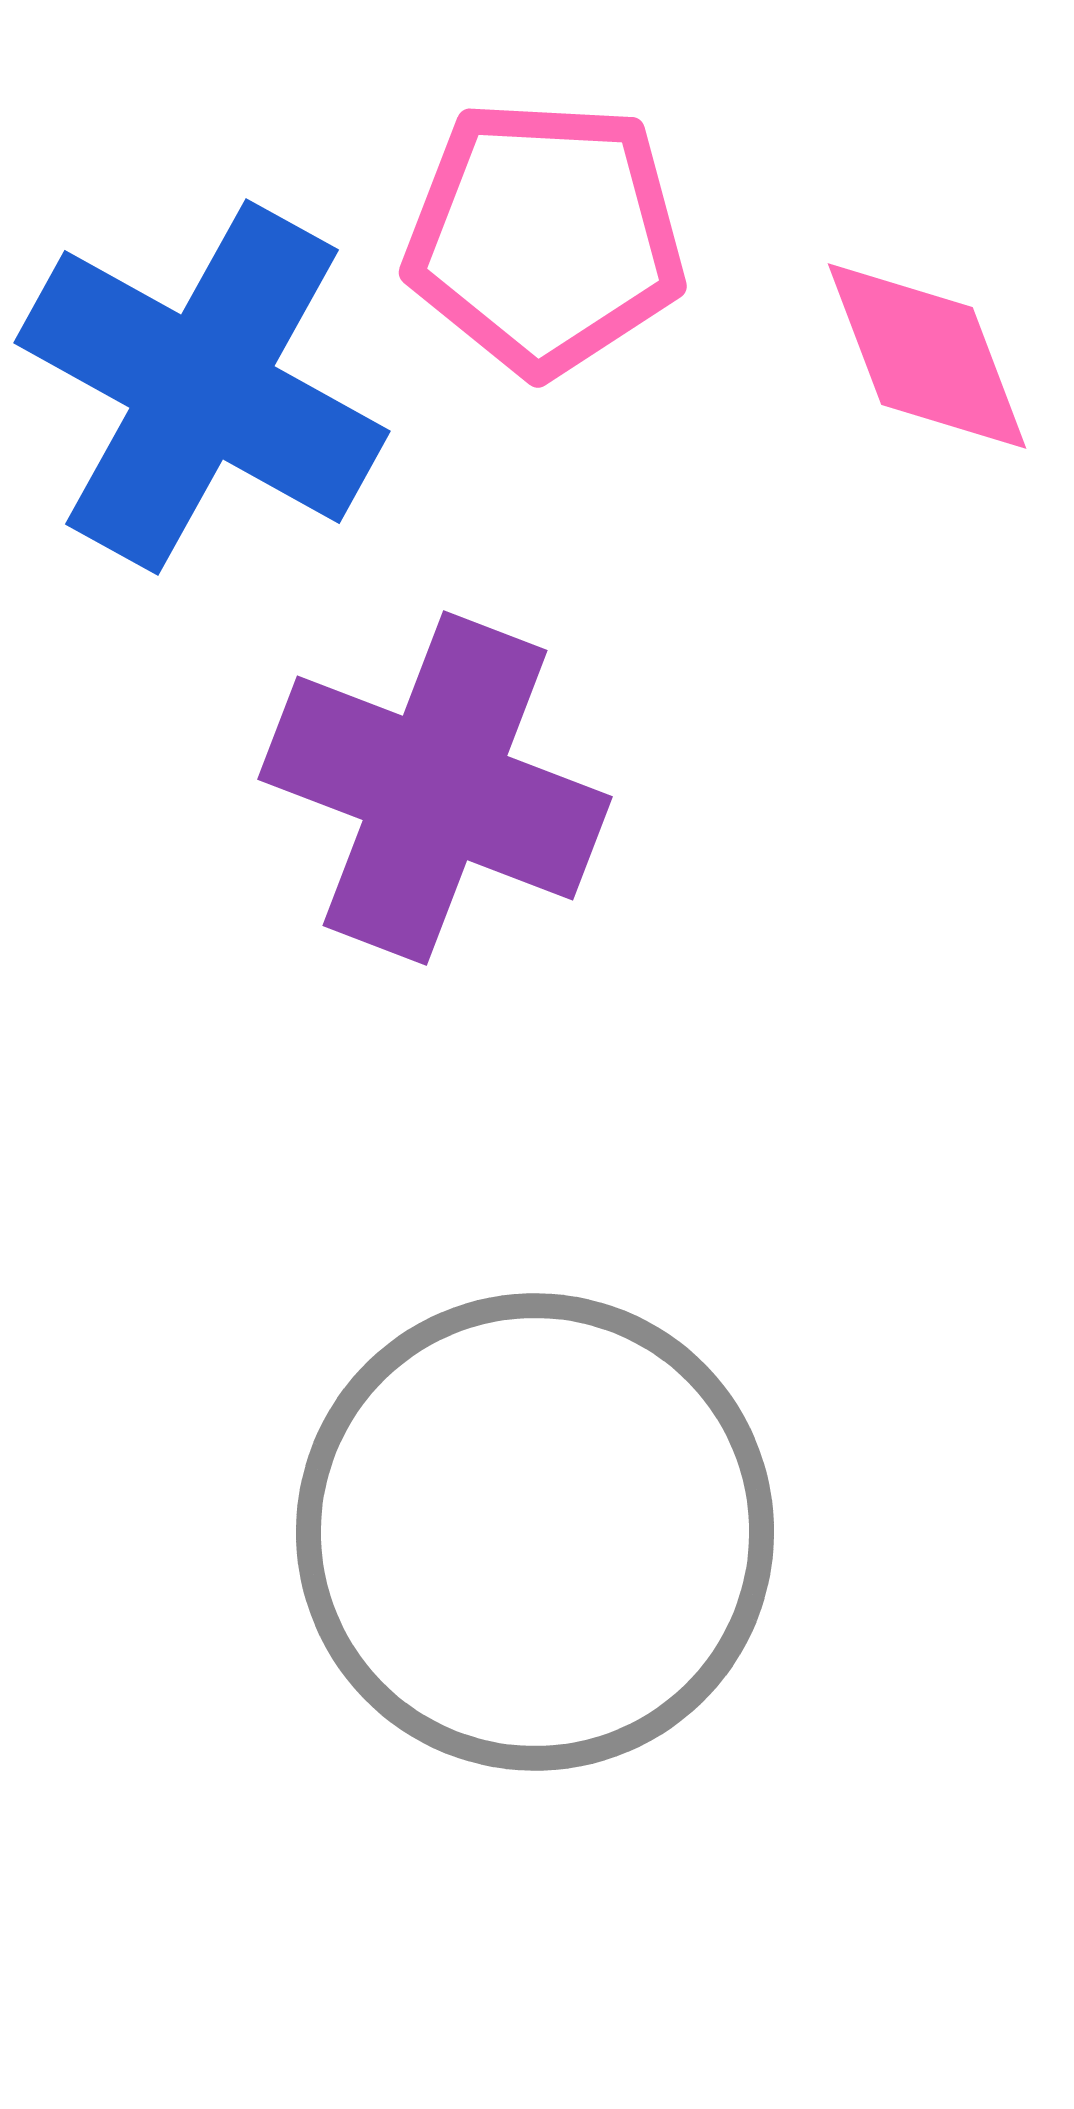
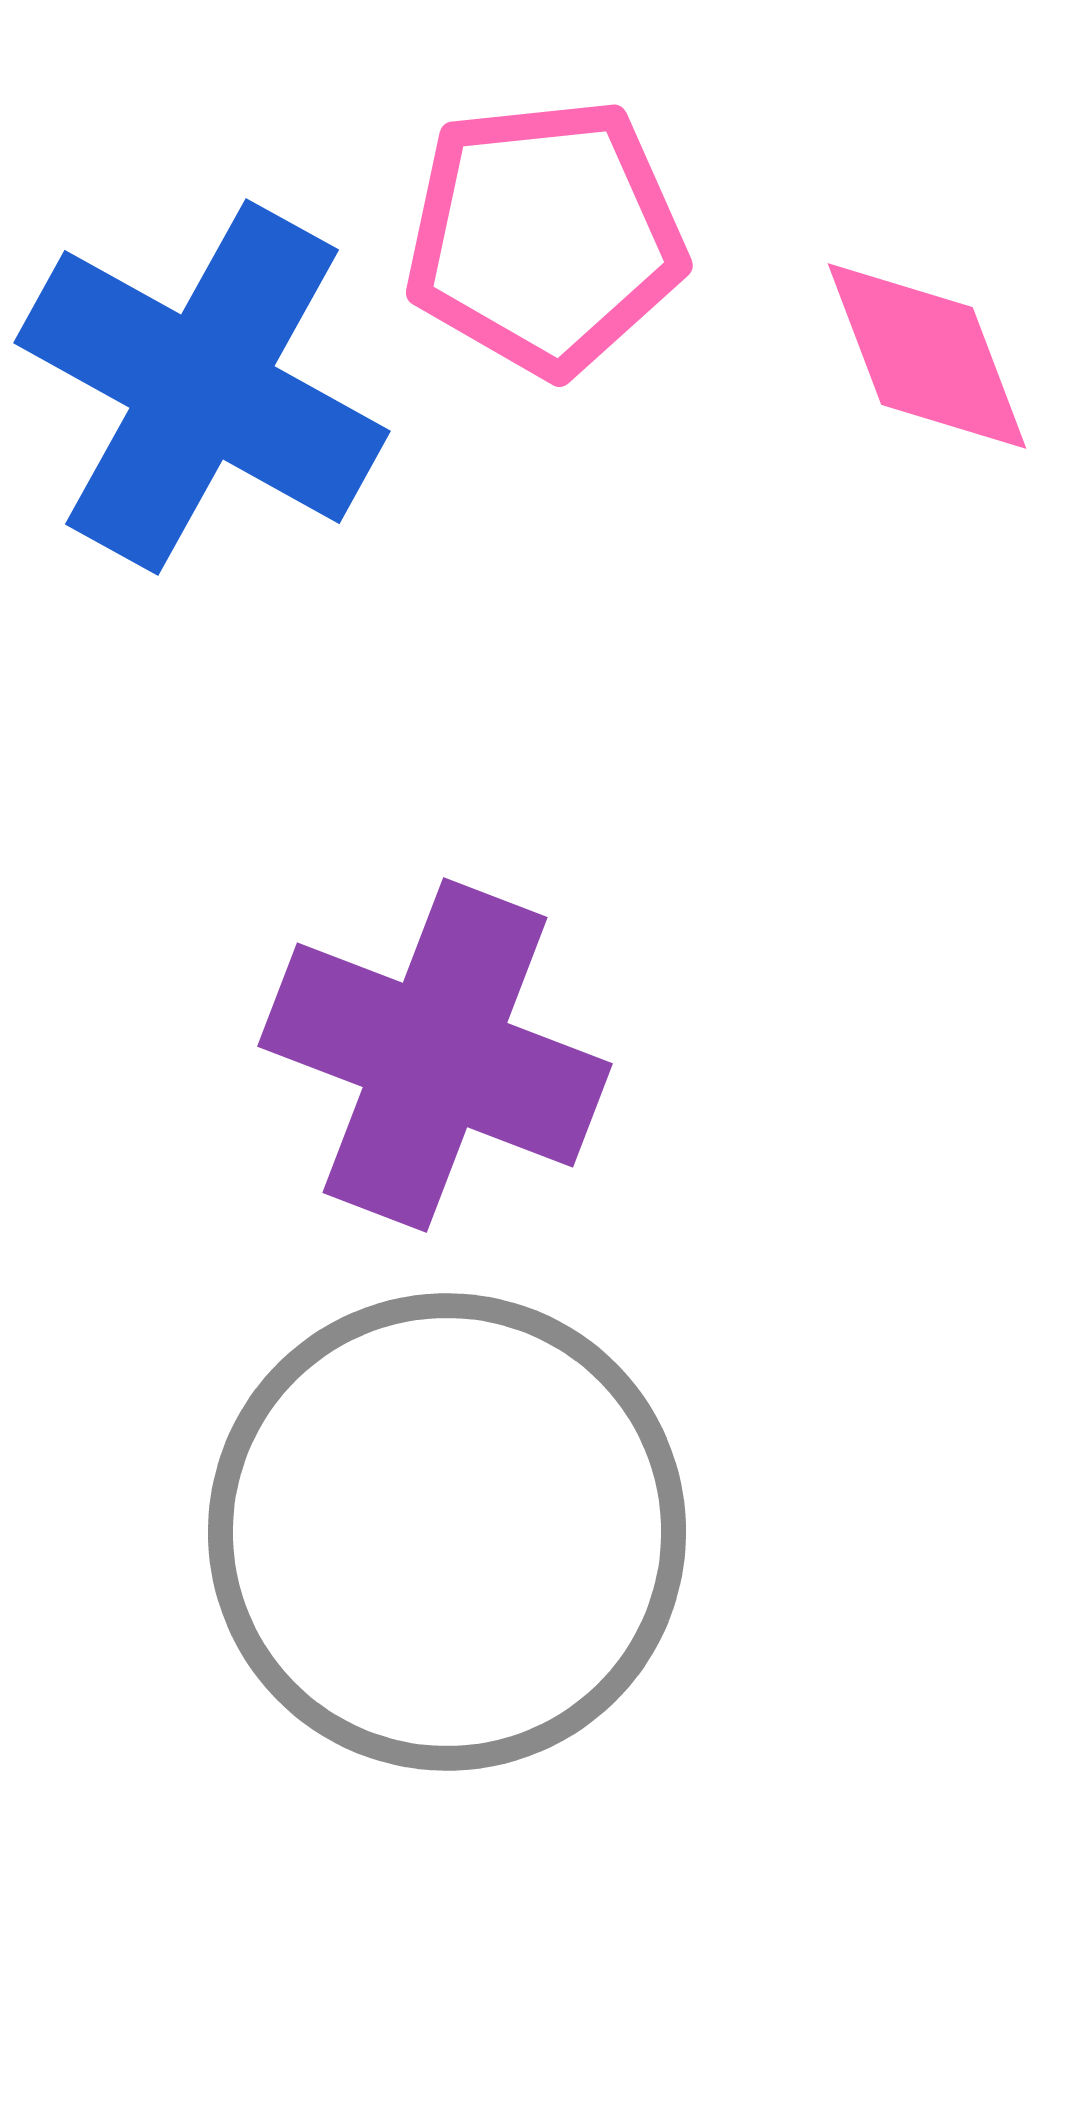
pink pentagon: rotated 9 degrees counterclockwise
purple cross: moved 267 px down
gray circle: moved 88 px left
